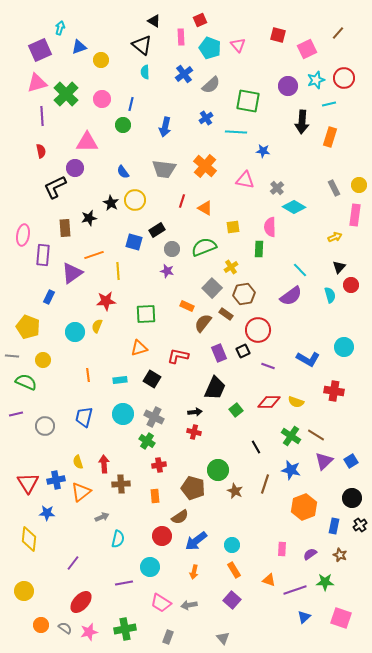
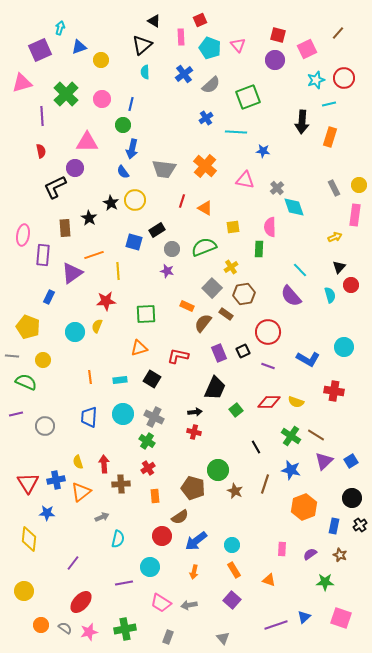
black triangle at (142, 45): rotated 40 degrees clockwise
pink triangle at (37, 83): moved 15 px left
purple circle at (288, 86): moved 13 px left, 26 px up
green square at (248, 101): moved 4 px up; rotated 30 degrees counterclockwise
blue arrow at (165, 127): moved 33 px left, 22 px down
cyan diamond at (294, 207): rotated 40 degrees clockwise
black star at (89, 218): rotated 28 degrees counterclockwise
purple semicircle at (291, 296): rotated 85 degrees clockwise
red circle at (258, 330): moved 10 px right, 2 px down
orange line at (88, 375): moved 2 px right, 2 px down
blue trapezoid at (84, 417): moved 5 px right; rotated 10 degrees counterclockwise
red cross at (159, 465): moved 11 px left, 3 px down; rotated 24 degrees counterclockwise
purple line at (295, 590): moved 19 px left, 35 px down
